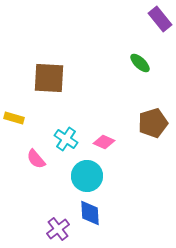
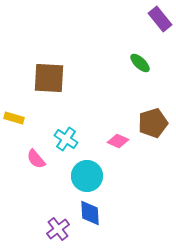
pink diamond: moved 14 px right, 1 px up
